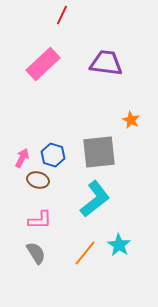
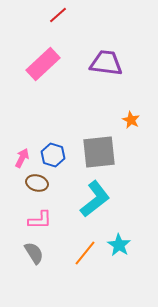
red line: moved 4 px left; rotated 24 degrees clockwise
brown ellipse: moved 1 px left, 3 px down
gray semicircle: moved 2 px left
